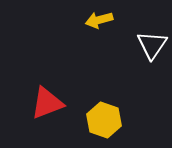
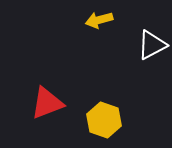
white triangle: rotated 28 degrees clockwise
